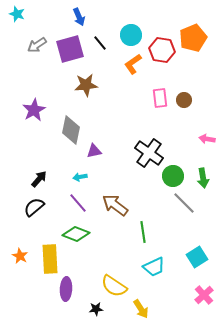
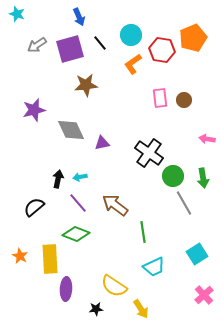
purple star: rotated 15 degrees clockwise
gray diamond: rotated 36 degrees counterclockwise
purple triangle: moved 8 px right, 8 px up
black arrow: moved 19 px right; rotated 30 degrees counterclockwise
gray line: rotated 15 degrees clockwise
cyan square: moved 3 px up
